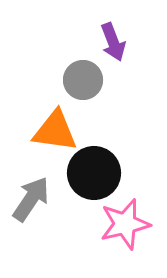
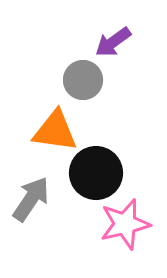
purple arrow: rotated 75 degrees clockwise
black circle: moved 2 px right
